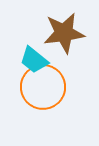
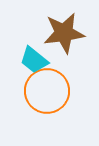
orange circle: moved 4 px right, 4 px down
